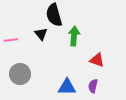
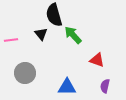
green arrow: moved 1 px left, 1 px up; rotated 48 degrees counterclockwise
gray circle: moved 5 px right, 1 px up
purple semicircle: moved 12 px right
